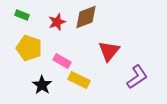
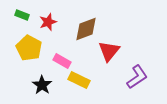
brown diamond: moved 12 px down
red star: moved 9 px left
yellow pentagon: rotated 10 degrees clockwise
